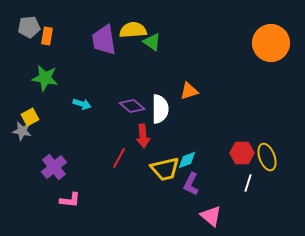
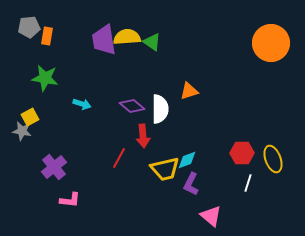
yellow semicircle: moved 6 px left, 7 px down
yellow ellipse: moved 6 px right, 2 px down
